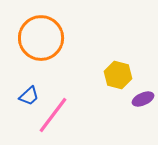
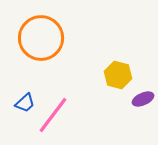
blue trapezoid: moved 4 px left, 7 px down
